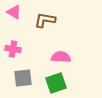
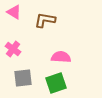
pink cross: rotated 28 degrees clockwise
